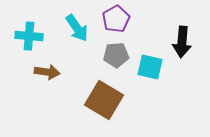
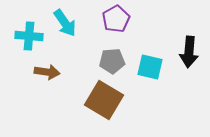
cyan arrow: moved 12 px left, 5 px up
black arrow: moved 7 px right, 10 px down
gray pentagon: moved 4 px left, 6 px down
